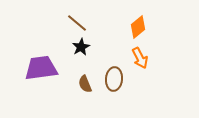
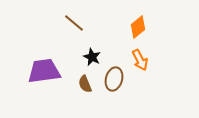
brown line: moved 3 px left
black star: moved 11 px right, 10 px down; rotated 18 degrees counterclockwise
orange arrow: moved 2 px down
purple trapezoid: moved 3 px right, 3 px down
brown ellipse: rotated 10 degrees clockwise
